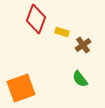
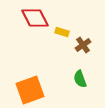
red diamond: moved 1 px left, 1 px up; rotated 48 degrees counterclockwise
green semicircle: rotated 18 degrees clockwise
orange square: moved 9 px right, 2 px down
